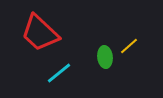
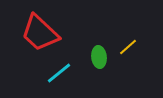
yellow line: moved 1 px left, 1 px down
green ellipse: moved 6 px left
